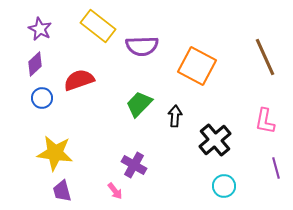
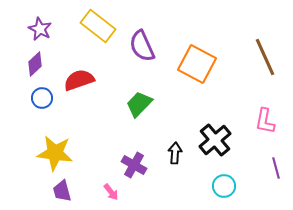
purple semicircle: rotated 68 degrees clockwise
orange square: moved 2 px up
black arrow: moved 37 px down
pink arrow: moved 4 px left, 1 px down
